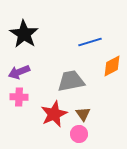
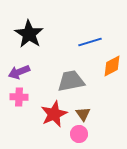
black star: moved 5 px right
